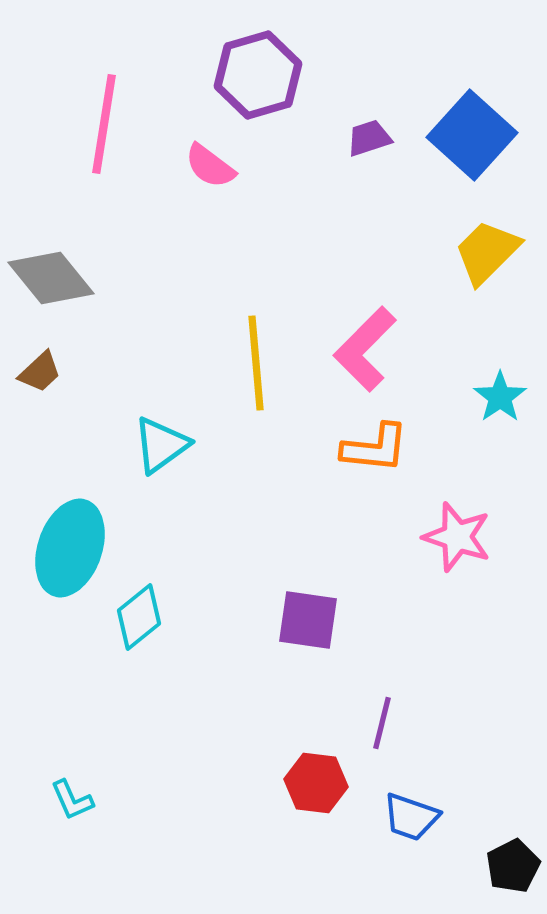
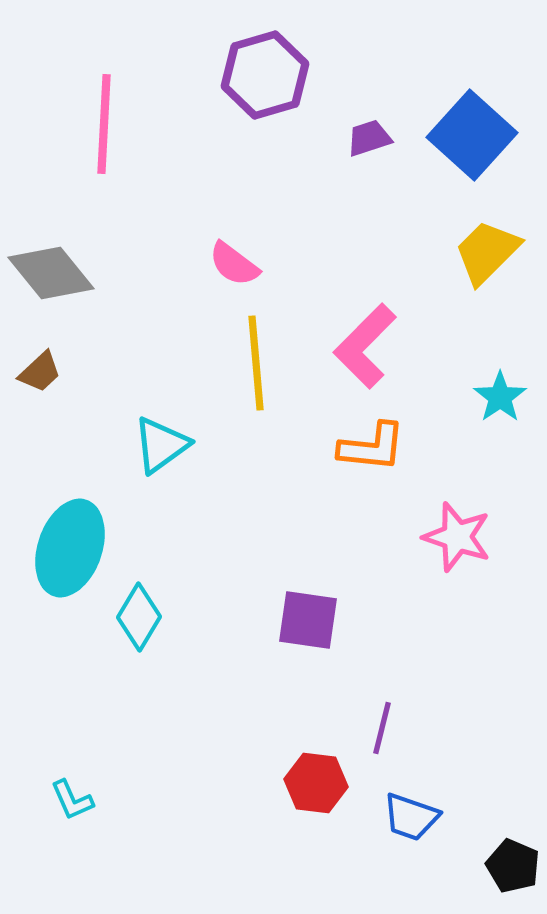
purple hexagon: moved 7 px right
pink line: rotated 6 degrees counterclockwise
pink semicircle: moved 24 px right, 98 px down
gray diamond: moved 5 px up
pink L-shape: moved 3 px up
orange L-shape: moved 3 px left, 1 px up
cyan diamond: rotated 20 degrees counterclockwise
purple line: moved 5 px down
black pentagon: rotated 22 degrees counterclockwise
